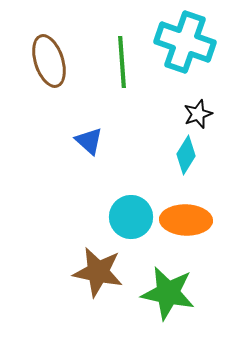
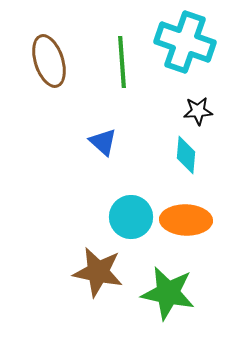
black star: moved 3 px up; rotated 16 degrees clockwise
blue triangle: moved 14 px right, 1 px down
cyan diamond: rotated 27 degrees counterclockwise
